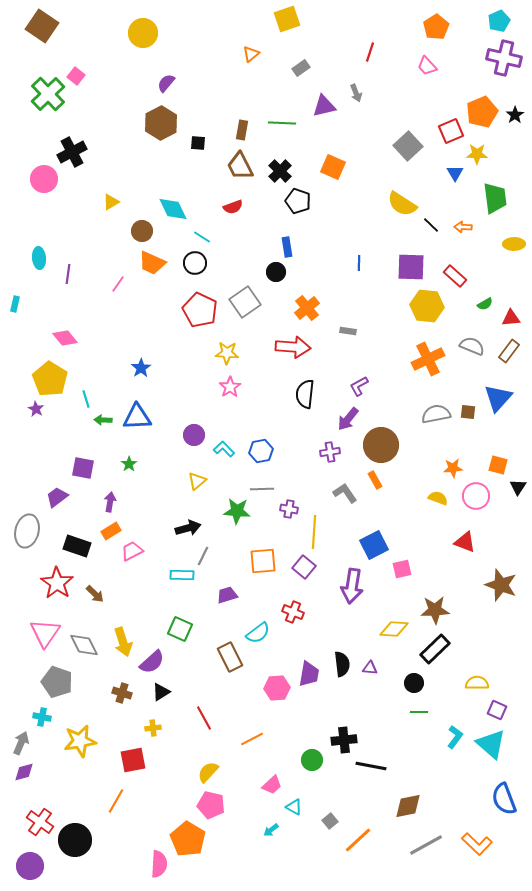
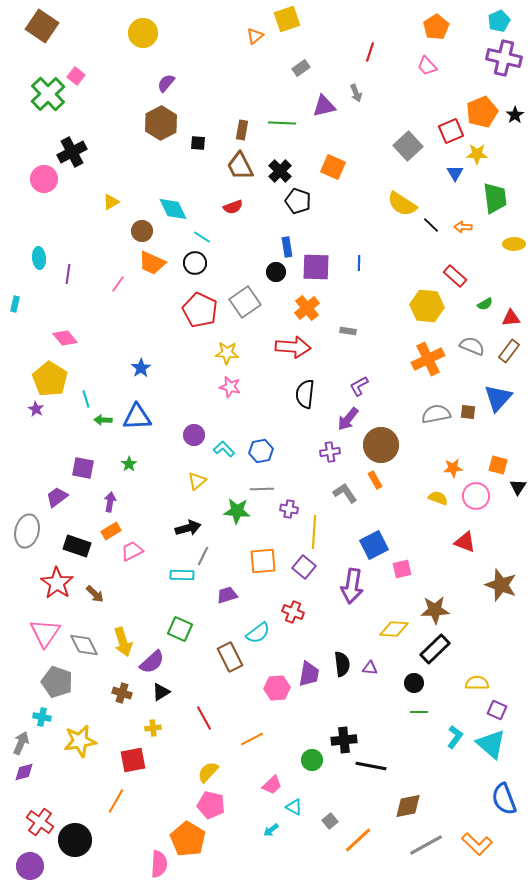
orange triangle at (251, 54): moved 4 px right, 18 px up
purple square at (411, 267): moved 95 px left
pink star at (230, 387): rotated 25 degrees counterclockwise
